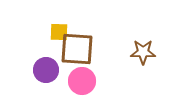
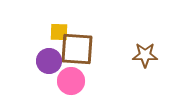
brown star: moved 2 px right, 3 px down
purple circle: moved 3 px right, 9 px up
pink circle: moved 11 px left
